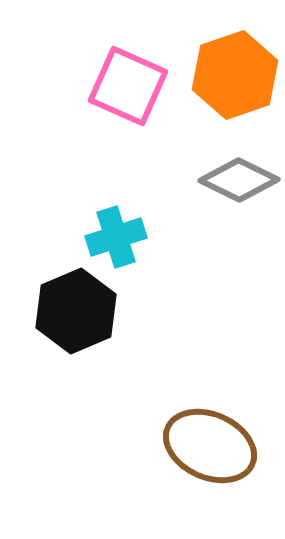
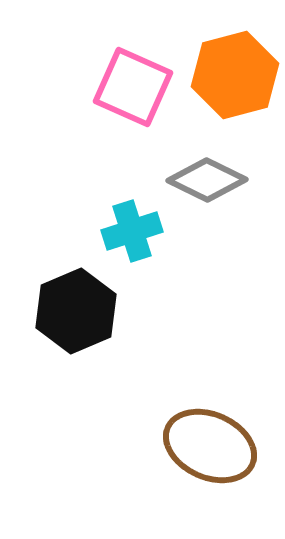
orange hexagon: rotated 4 degrees clockwise
pink square: moved 5 px right, 1 px down
gray diamond: moved 32 px left
cyan cross: moved 16 px right, 6 px up
